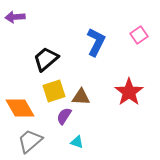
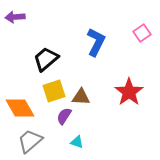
pink square: moved 3 px right, 2 px up
